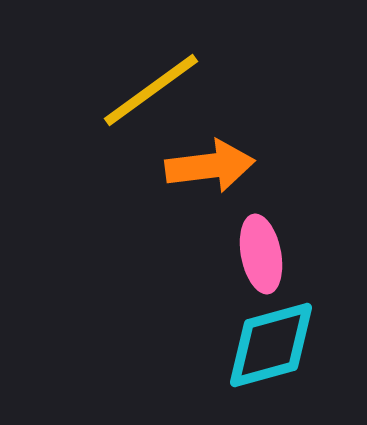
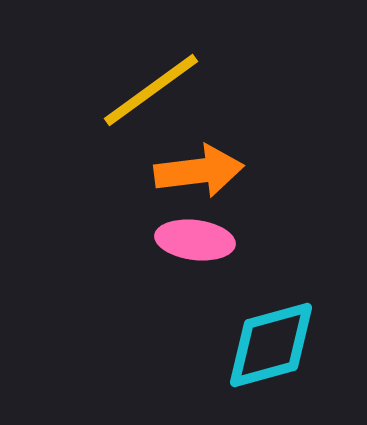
orange arrow: moved 11 px left, 5 px down
pink ellipse: moved 66 px left, 14 px up; rotated 72 degrees counterclockwise
